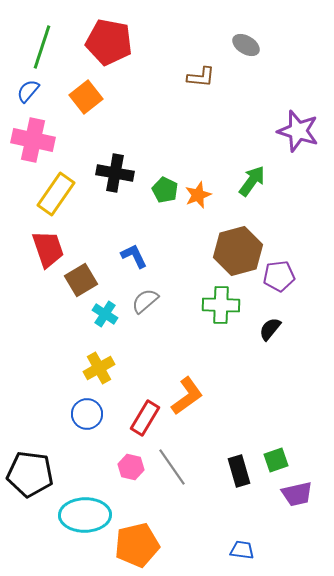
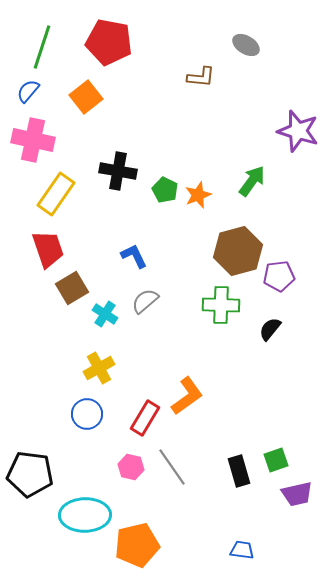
black cross: moved 3 px right, 2 px up
brown square: moved 9 px left, 8 px down
